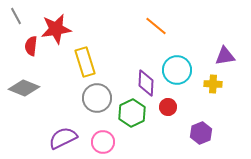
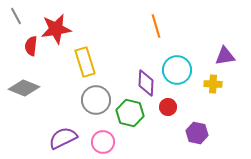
orange line: rotated 35 degrees clockwise
gray circle: moved 1 px left, 2 px down
green hexagon: moved 2 px left; rotated 20 degrees counterclockwise
purple hexagon: moved 4 px left; rotated 25 degrees counterclockwise
